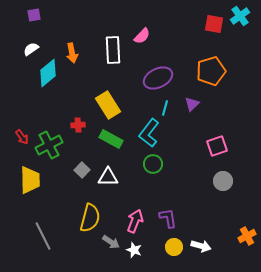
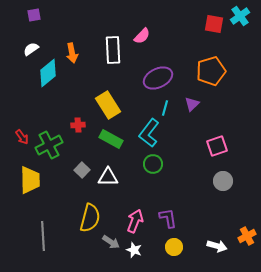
gray line: rotated 24 degrees clockwise
white arrow: moved 16 px right
